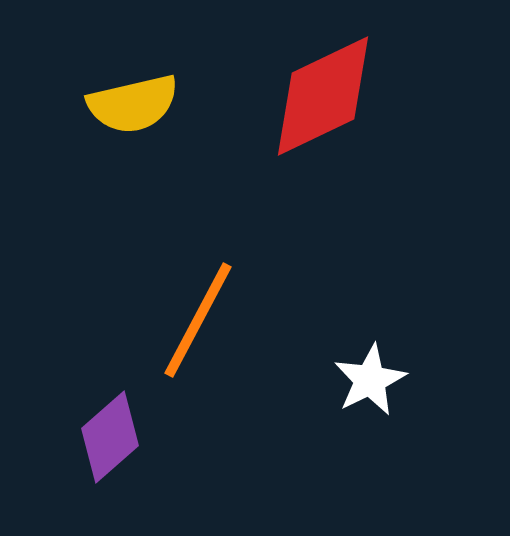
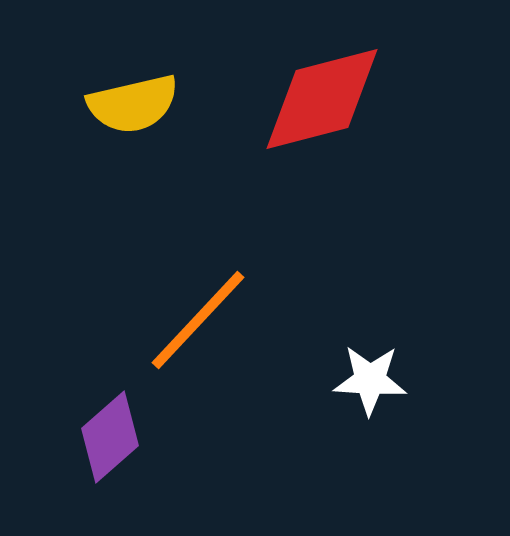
red diamond: moved 1 px left, 3 px down; rotated 11 degrees clockwise
orange line: rotated 15 degrees clockwise
white star: rotated 30 degrees clockwise
